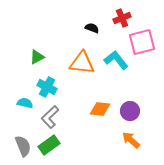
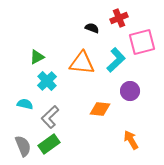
red cross: moved 3 px left
cyan L-shape: rotated 85 degrees clockwise
cyan cross: moved 6 px up; rotated 18 degrees clockwise
cyan semicircle: moved 1 px down
purple circle: moved 20 px up
orange arrow: rotated 18 degrees clockwise
green rectangle: moved 1 px up
